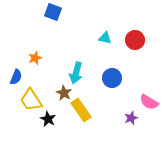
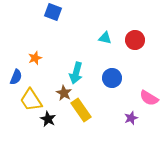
pink semicircle: moved 4 px up
